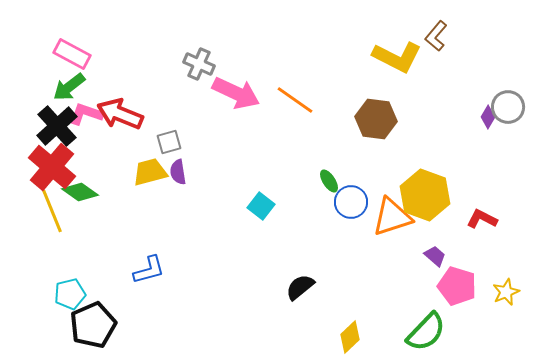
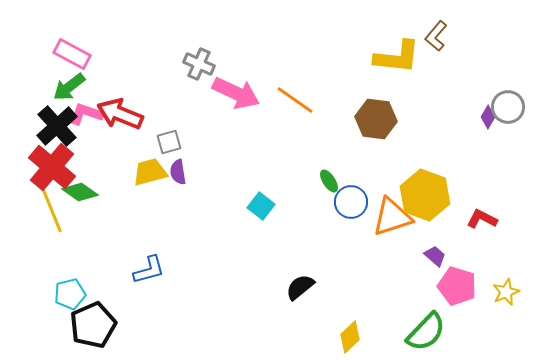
yellow L-shape: rotated 21 degrees counterclockwise
